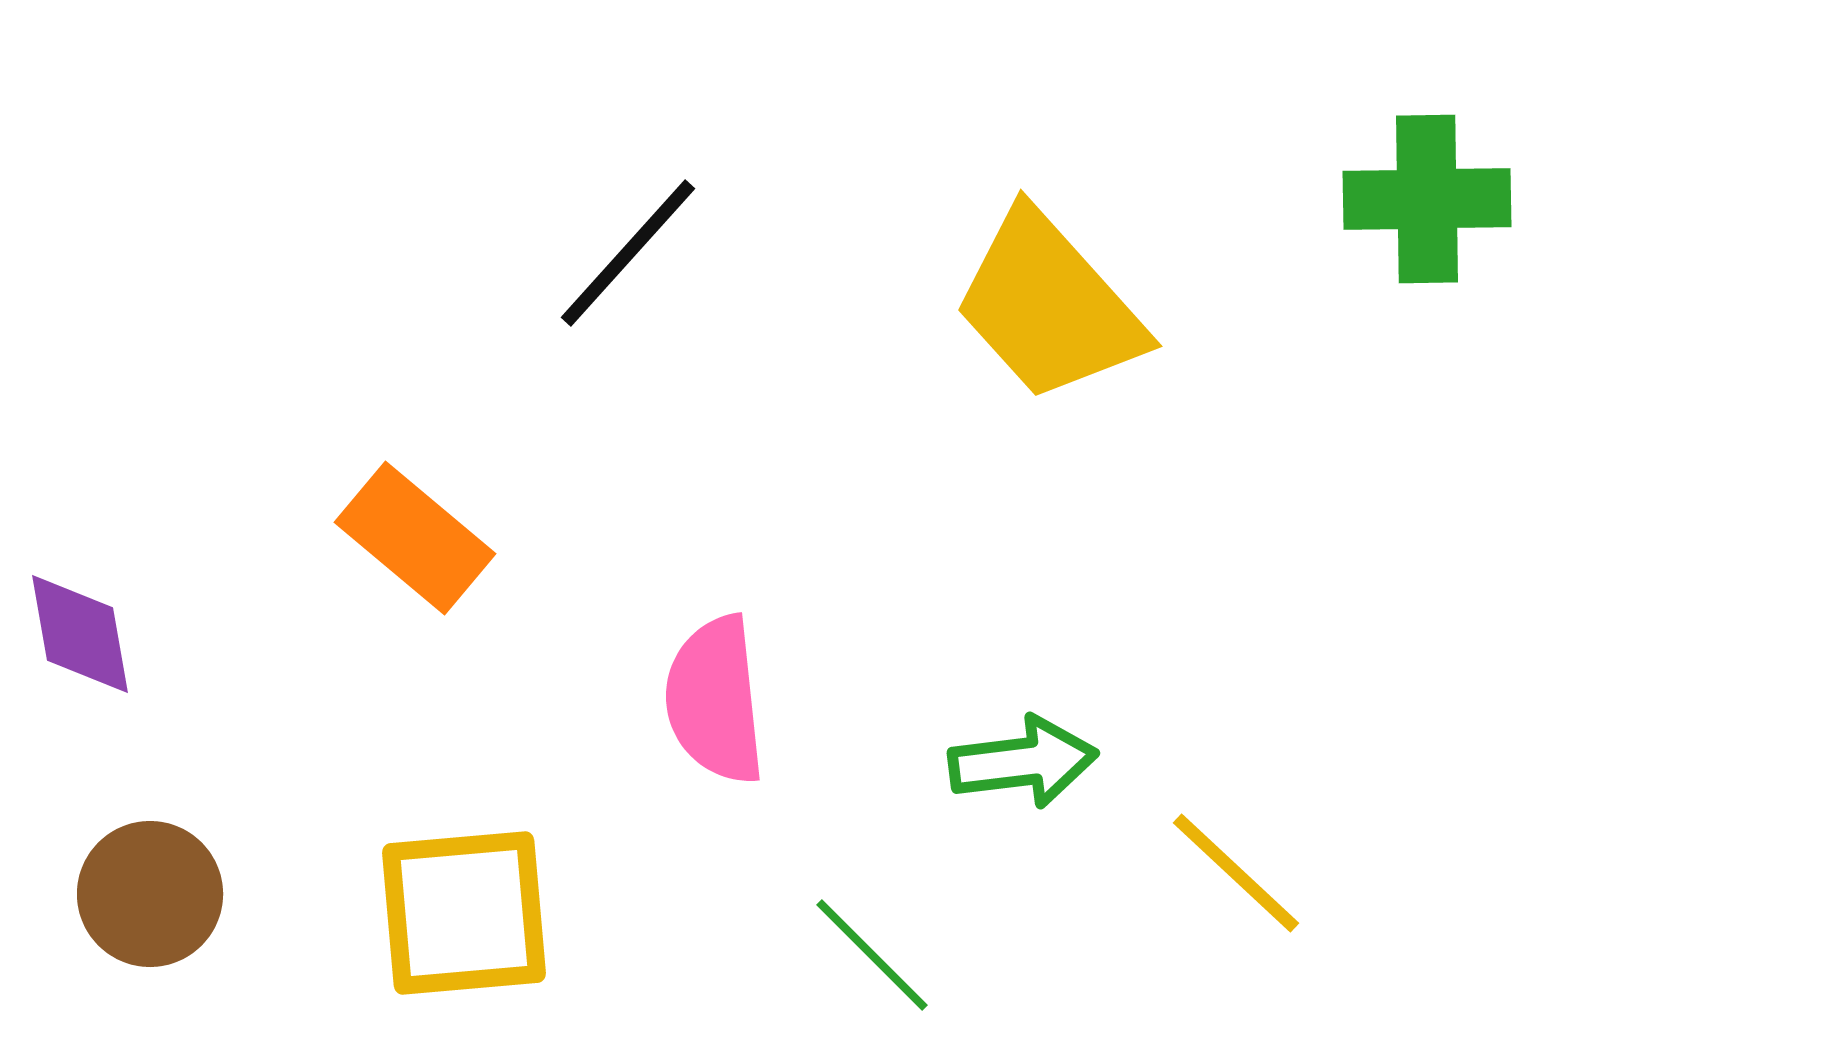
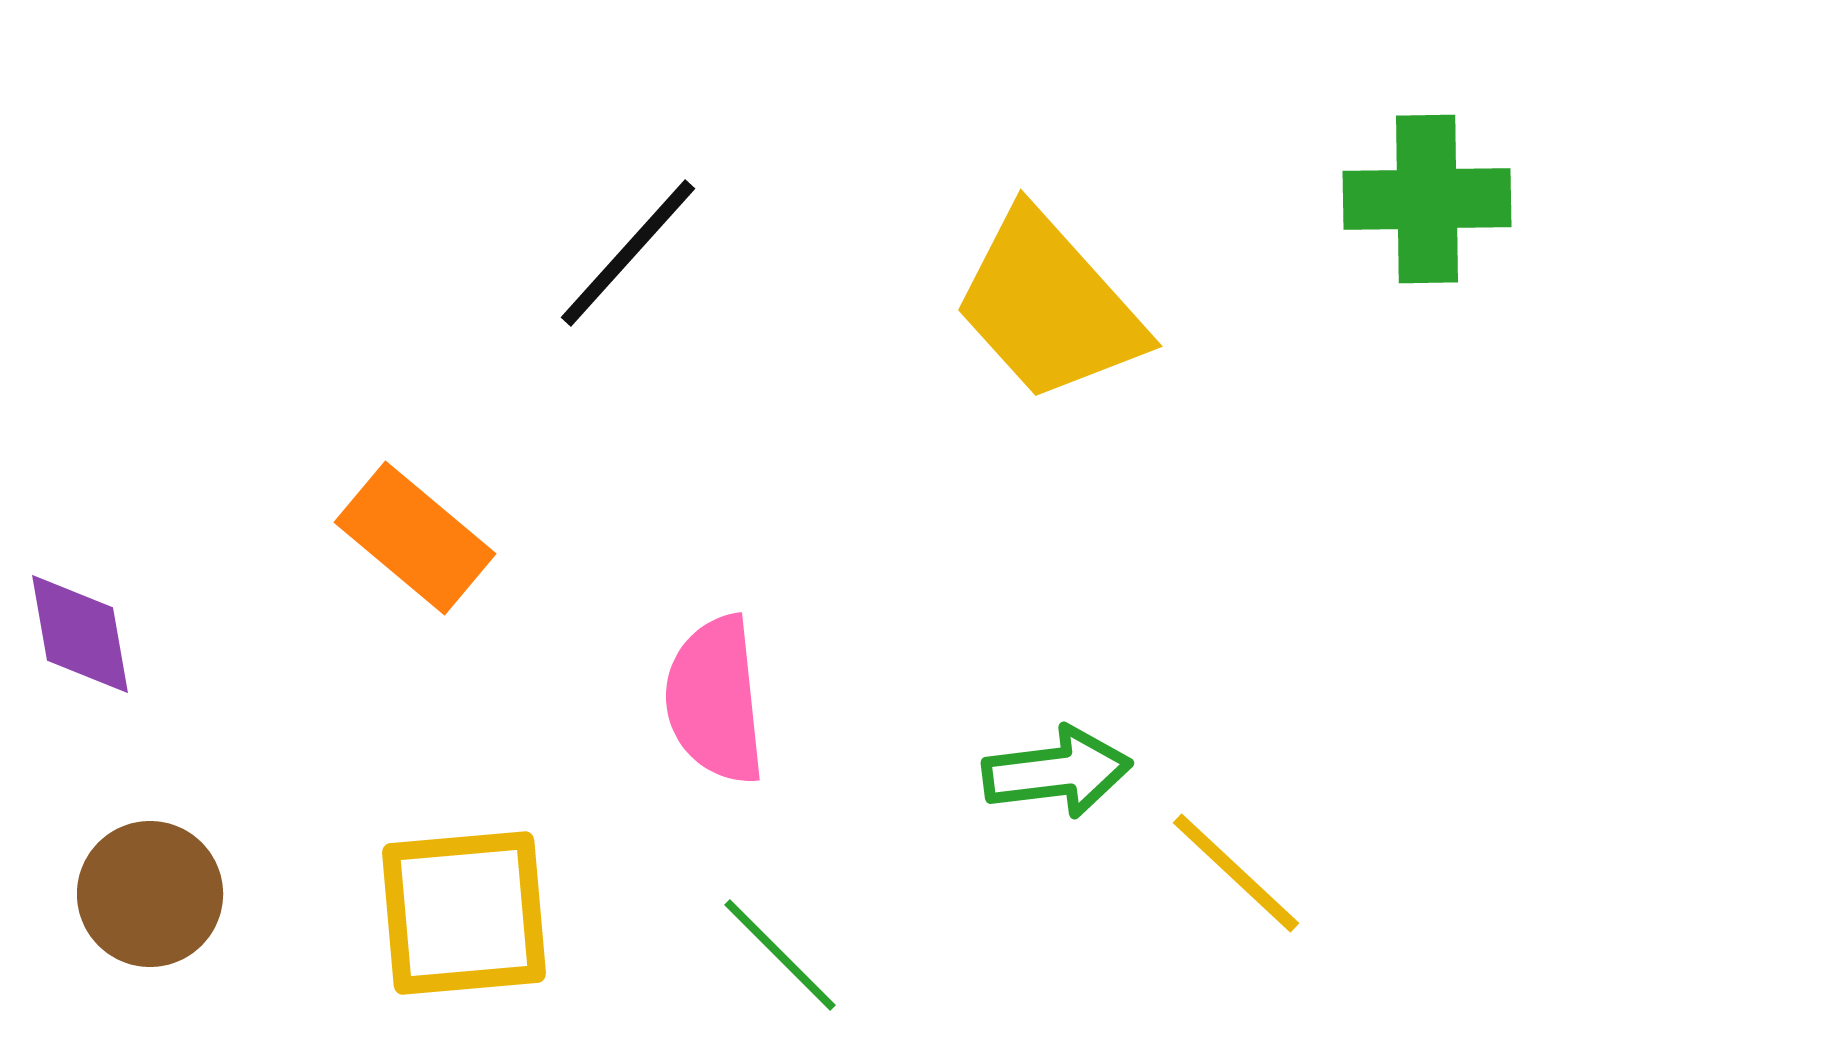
green arrow: moved 34 px right, 10 px down
green line: moved 92 px left
